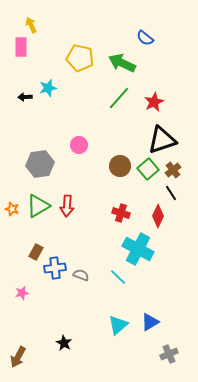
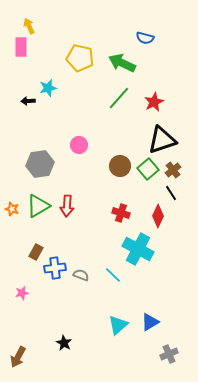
yellow arrow: moved 2 px left, 1 px down
blue semicircle: rotated 24 degrees counterclockwise
black arrow: moved 3 px right, 4 px down
cyan line: moved 5 px left, 2 px up
